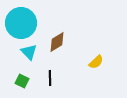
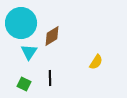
brown diamond: moved 5 px left, 6 px up
cyan triangle: rotated 18 degrees clockwise
yellow semicircle: rotated 14 degrees counterclockwise
green square: moved 2 px right, 3 px down
